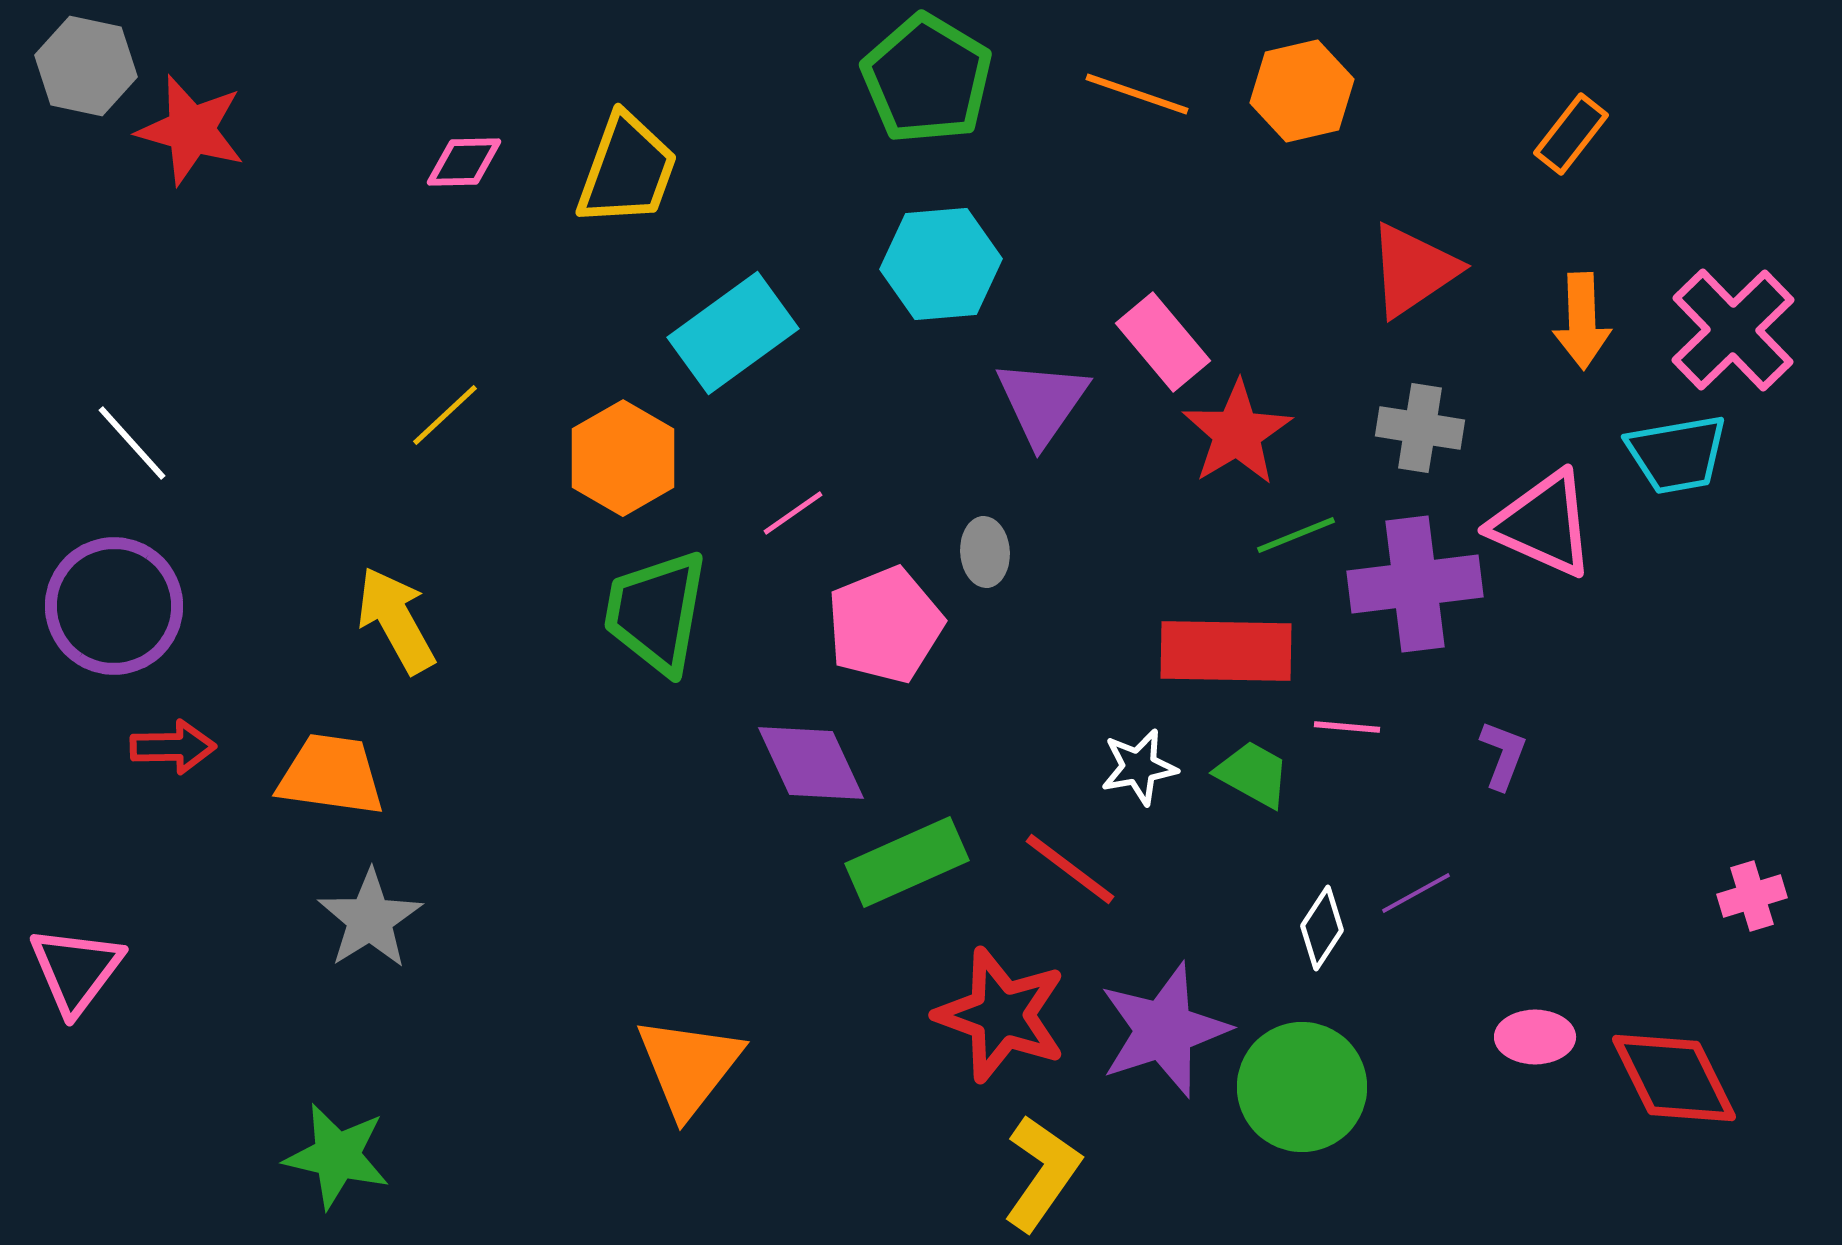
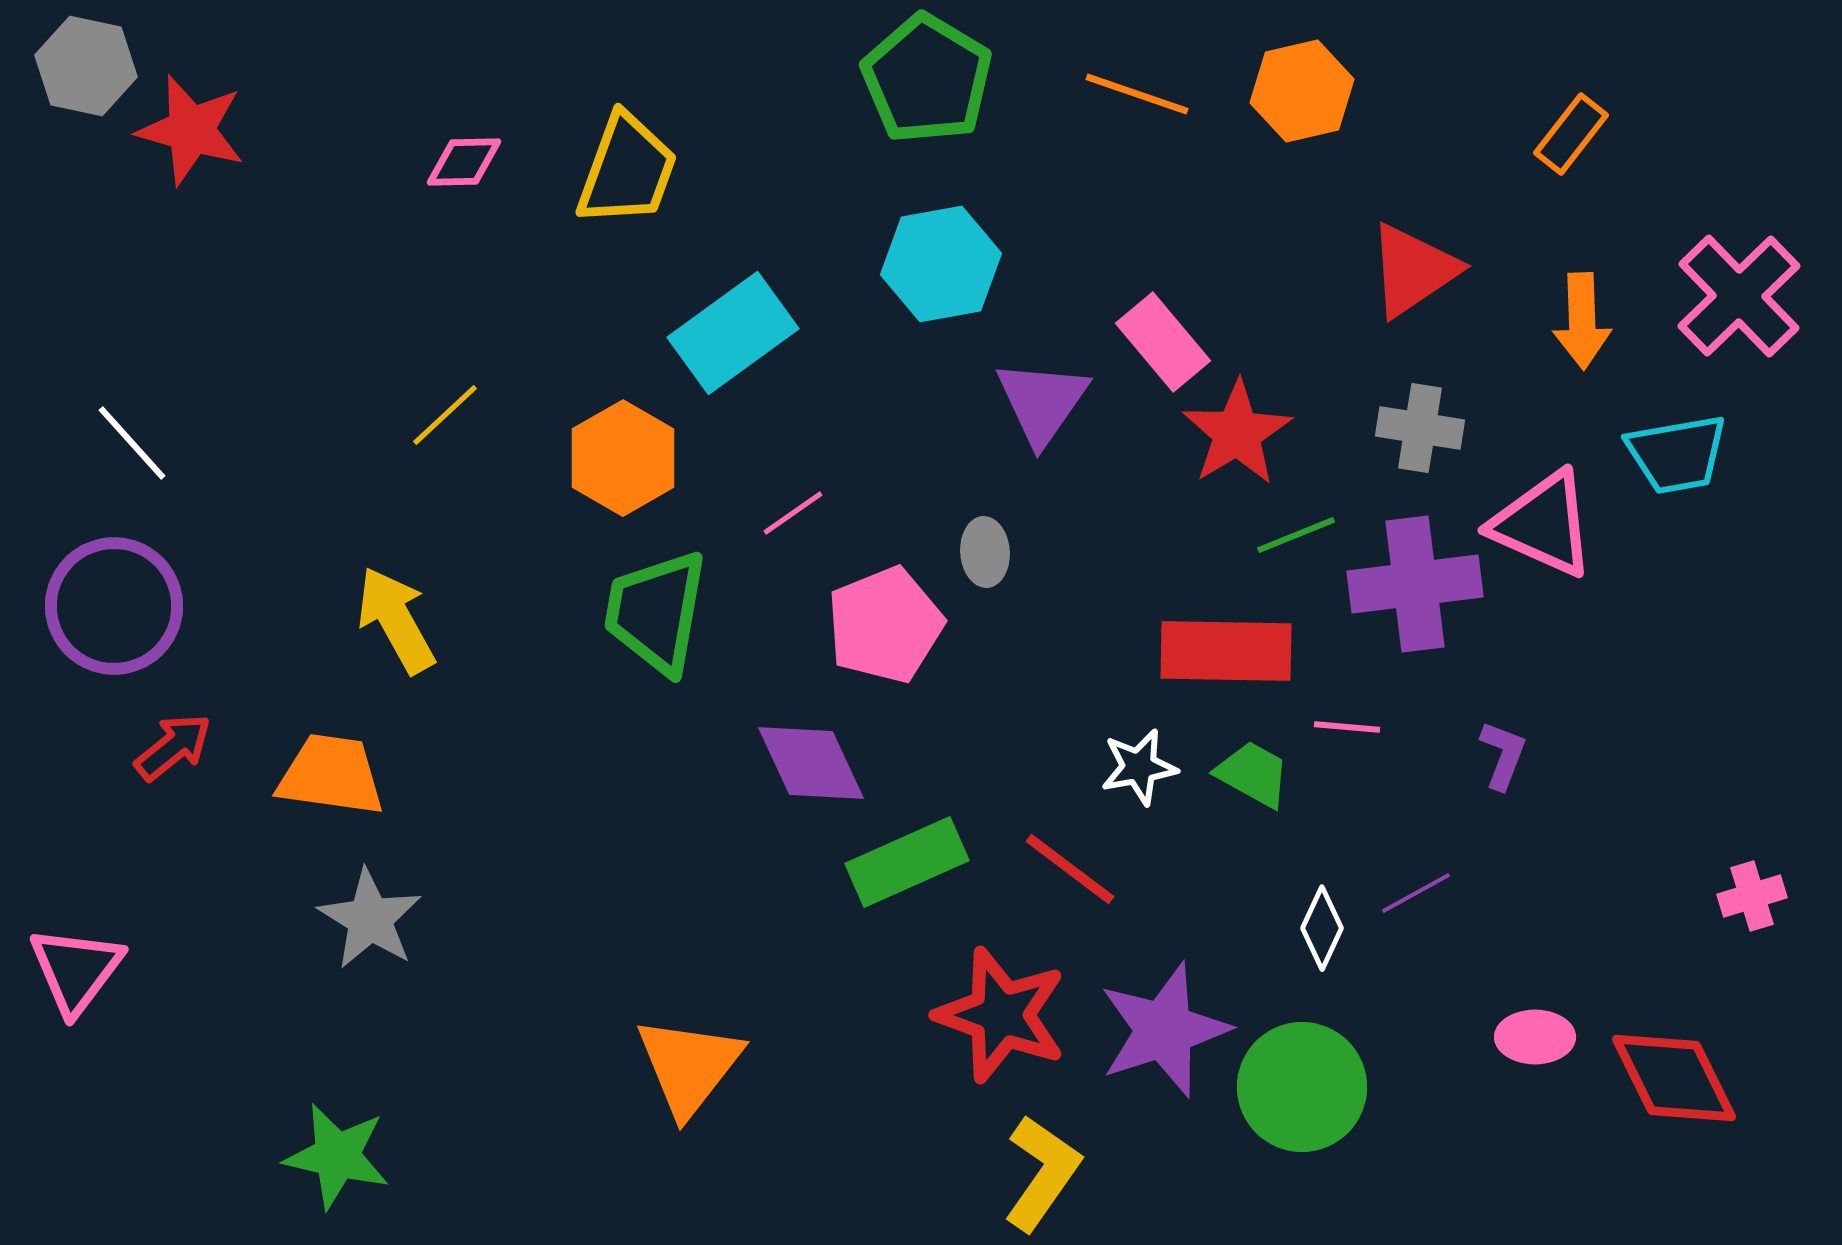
cyan hexagon at (941, 264): rotated 5 degrees counterclockwise
pink cross at (1733, 330): moved 6 px right, 34 px up
red arrow at (173, 747): rotated 38 degrees counterclockwise
gray star at (370, 919): rotated 8 degrees counterclockwise
white diamond at (1322, 928): rotated 8 degrees counterclockwise
